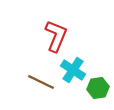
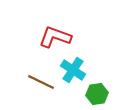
red L-shape: moved 1 px left, 1 px down; rotated 92 degrees counterclockwise
green hexagon: moved 1 px left, 6 px down
